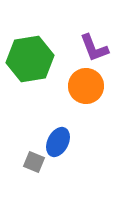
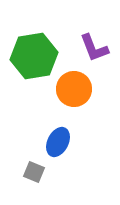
green hexagon: moved 4 px right, 3 px up
orange circle: moved 12 px left, 3 px down
gray square: moved 10 px down
